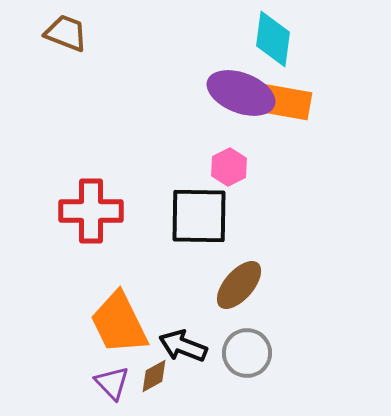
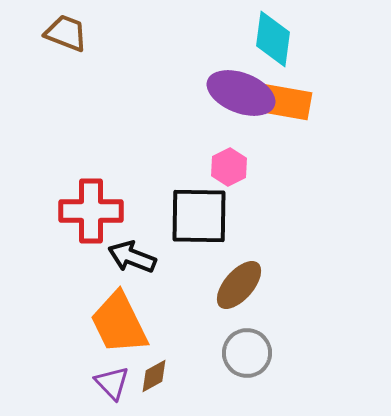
black arrow: moved 51 px left, 89 px up
